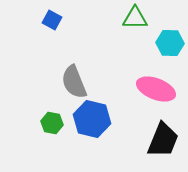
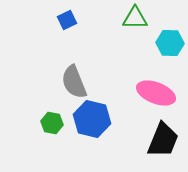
blue square: moved 15 px right; rotated 36 degrees clockwise
pink ellipse: moved 4 px down
